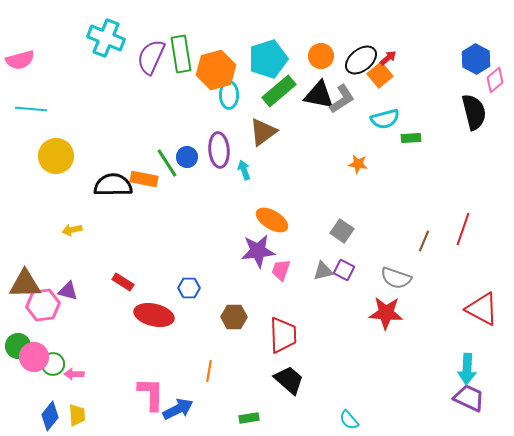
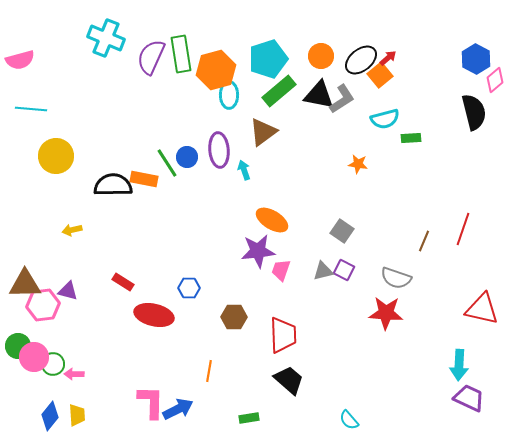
red triangle at (482, 309): rotated 15 degrees counterclockwise
cyan arrow at (467, 369): moved 8 px left, 4 px up
pink L-shape at (151, 394): moved 8 px down
